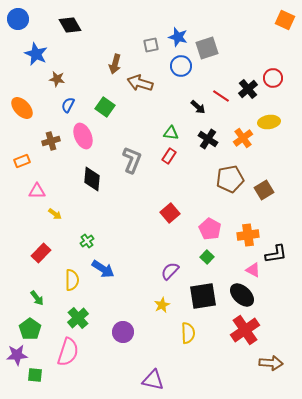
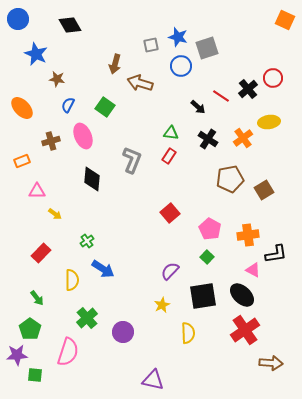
green cross at (78, 318): moved 9 px right
